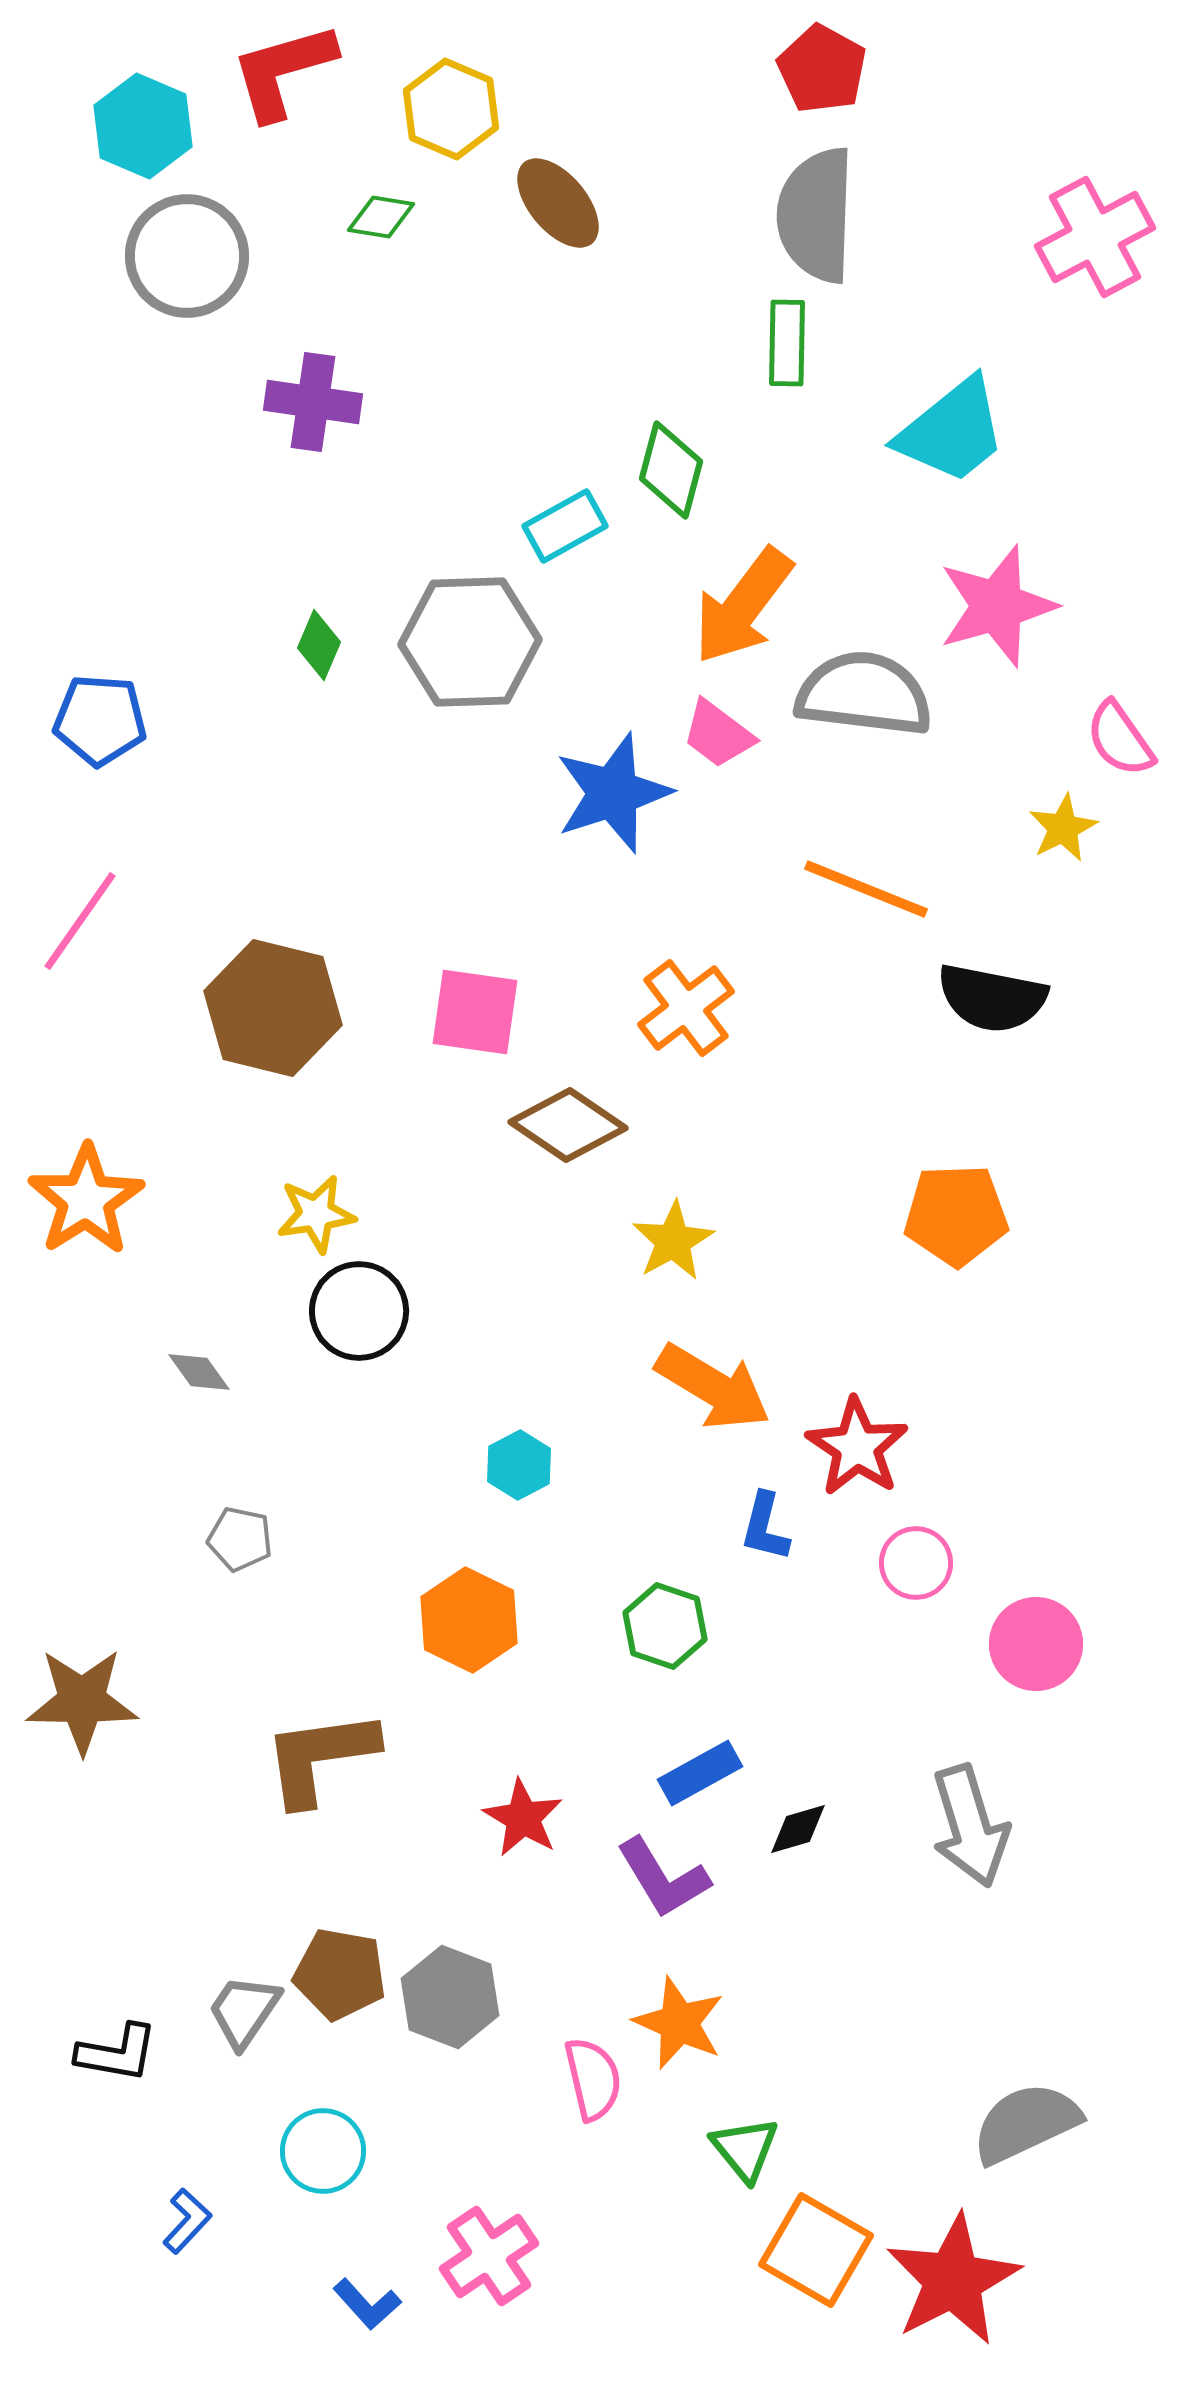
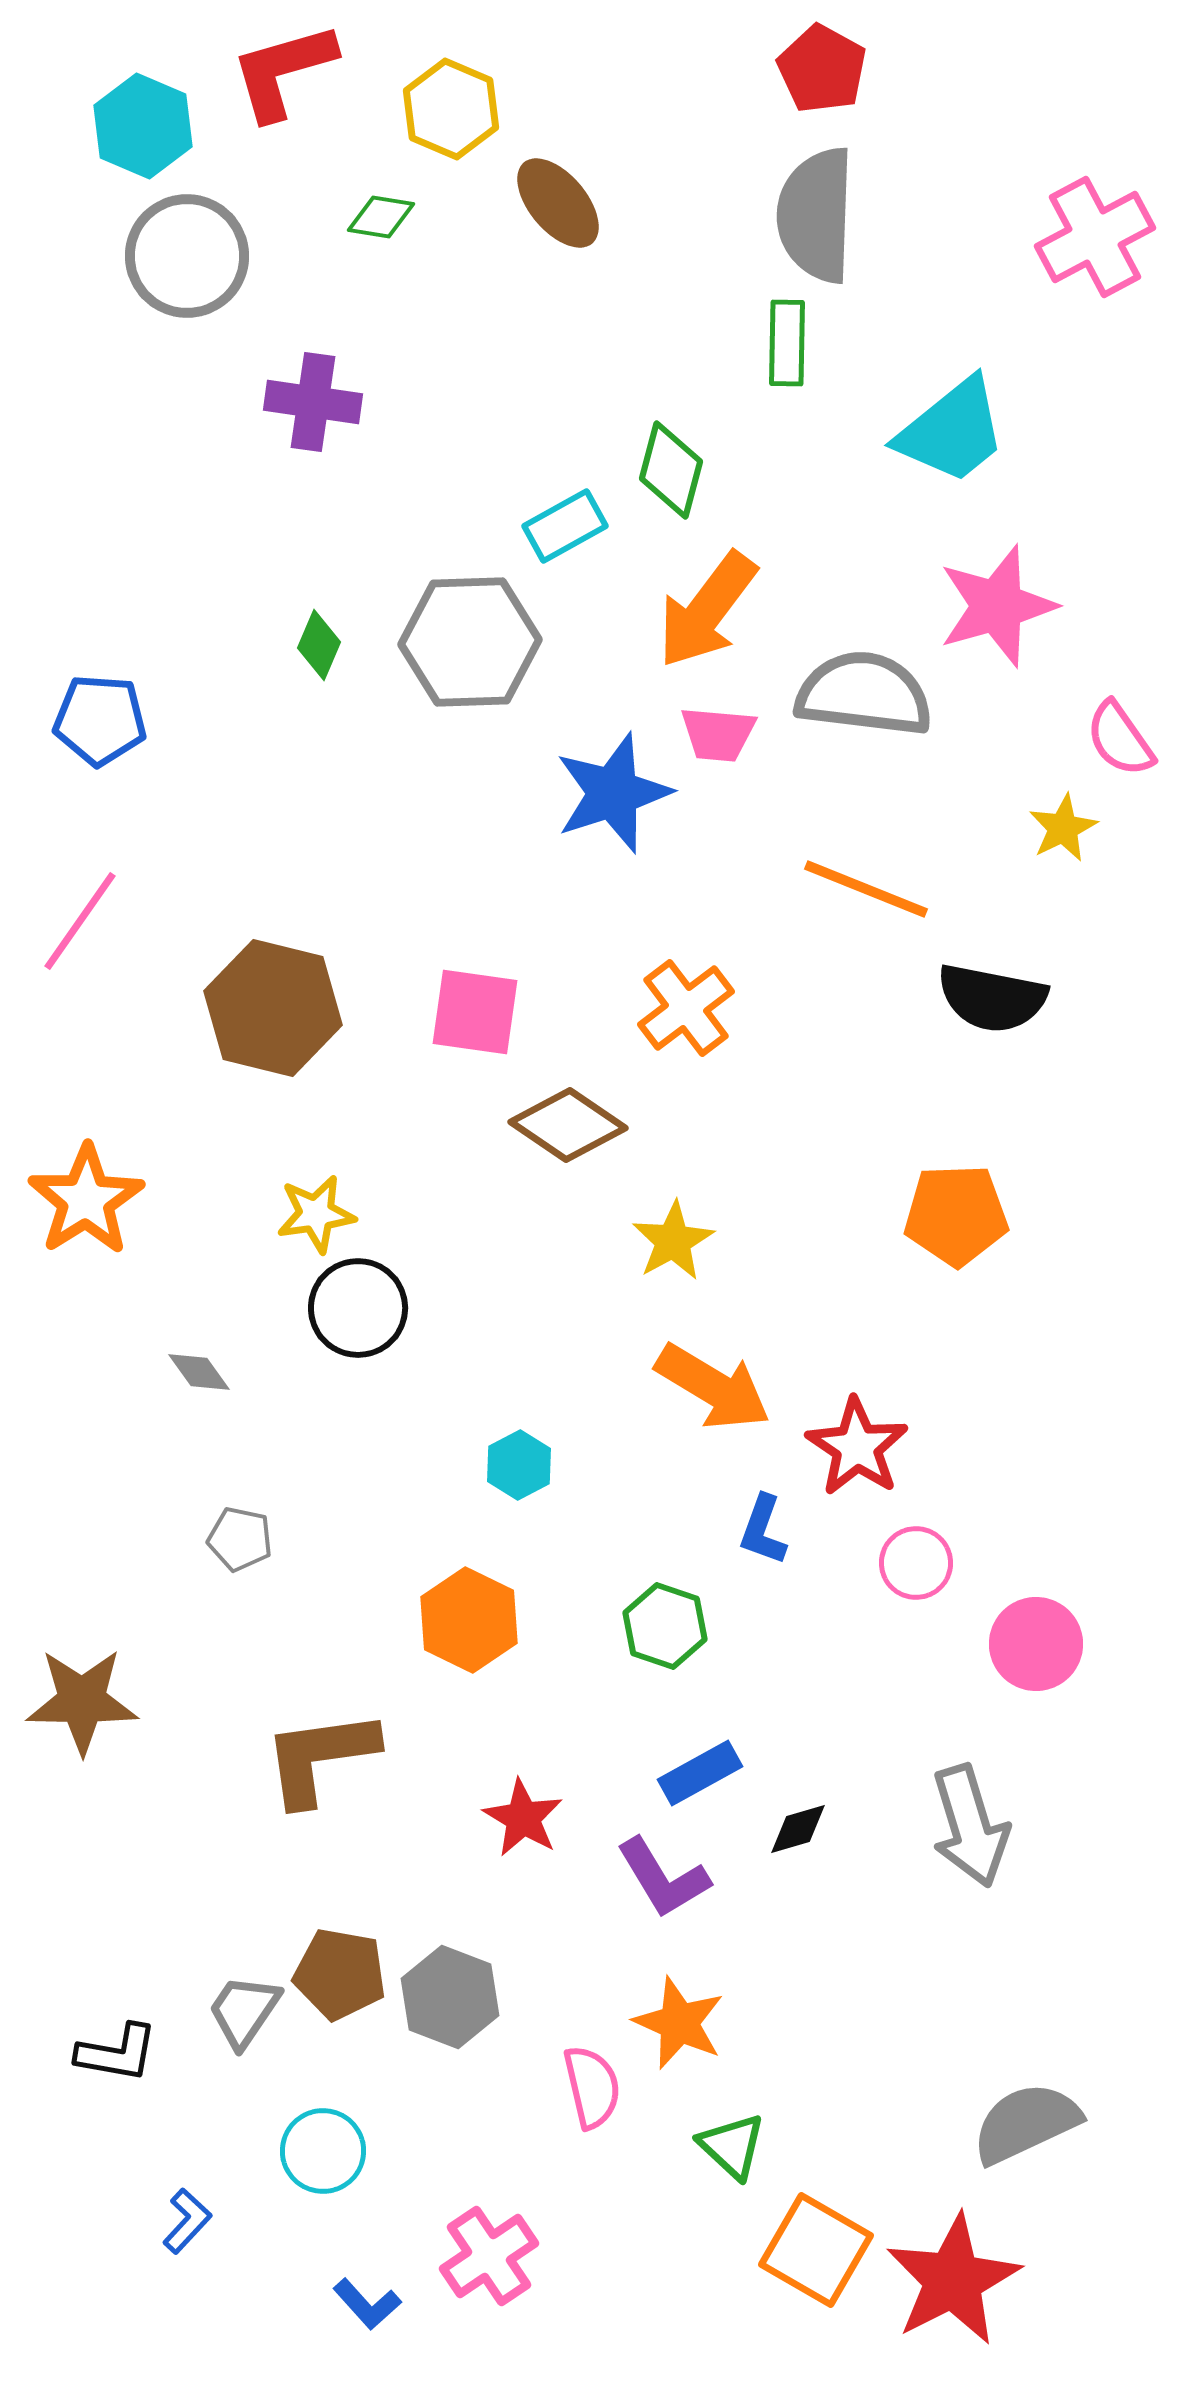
orange arrow at (743, 606): moved 36 px left, 4 px down
pink trapezoid at (718, 734): rotated 32 degrees counterclockwise
black circle at (359, 1311): moved 1 px left, 3 px up
blue L-shape at (765, 1527): moved 2 px left, 3 px down; rotated 6 degrees clockwise
pink semicircle at (593, 2079): moved 1 px left, 8 px down
green triangle at (745, 2149): moved 13 px left, 3 px up; rotated 8 degrees counterclockwise
